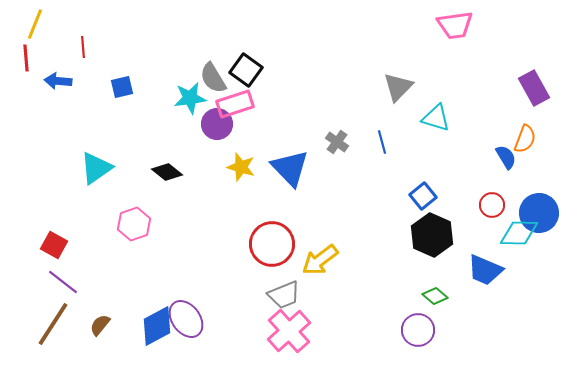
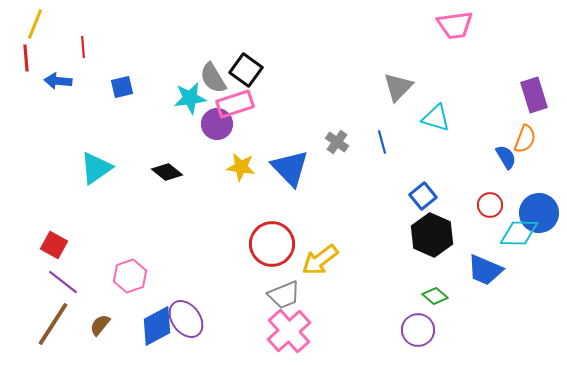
purple rectangle at (534, 88): moved 7 px down; rotated 12 degrees clockwise
yellow star at (241, 167): rotated 8 degrees counterclockwise
red circle at (492, 205): moved 2 px left
pink hexagon at (134, 224): moved 4 px left, 52 px down
